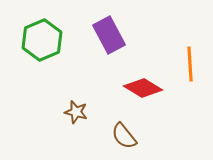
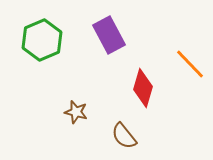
orange line: rotated 40 degrees counterclockwise
red diamond: rotated 75 degrees clockwise
